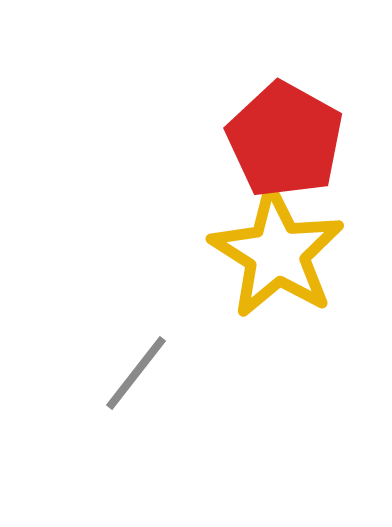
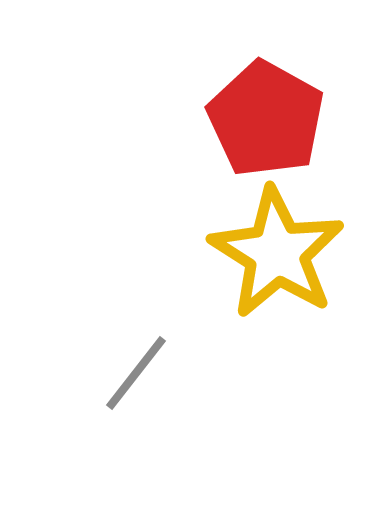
red pentagon: moved 19 px left, 21 px up
